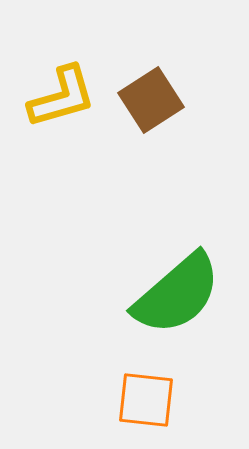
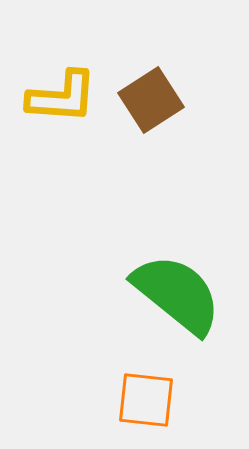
yellow L-shape: rotated 20 degrees clockwise
green semicircle: rotated 100 degrees counterclockwise
